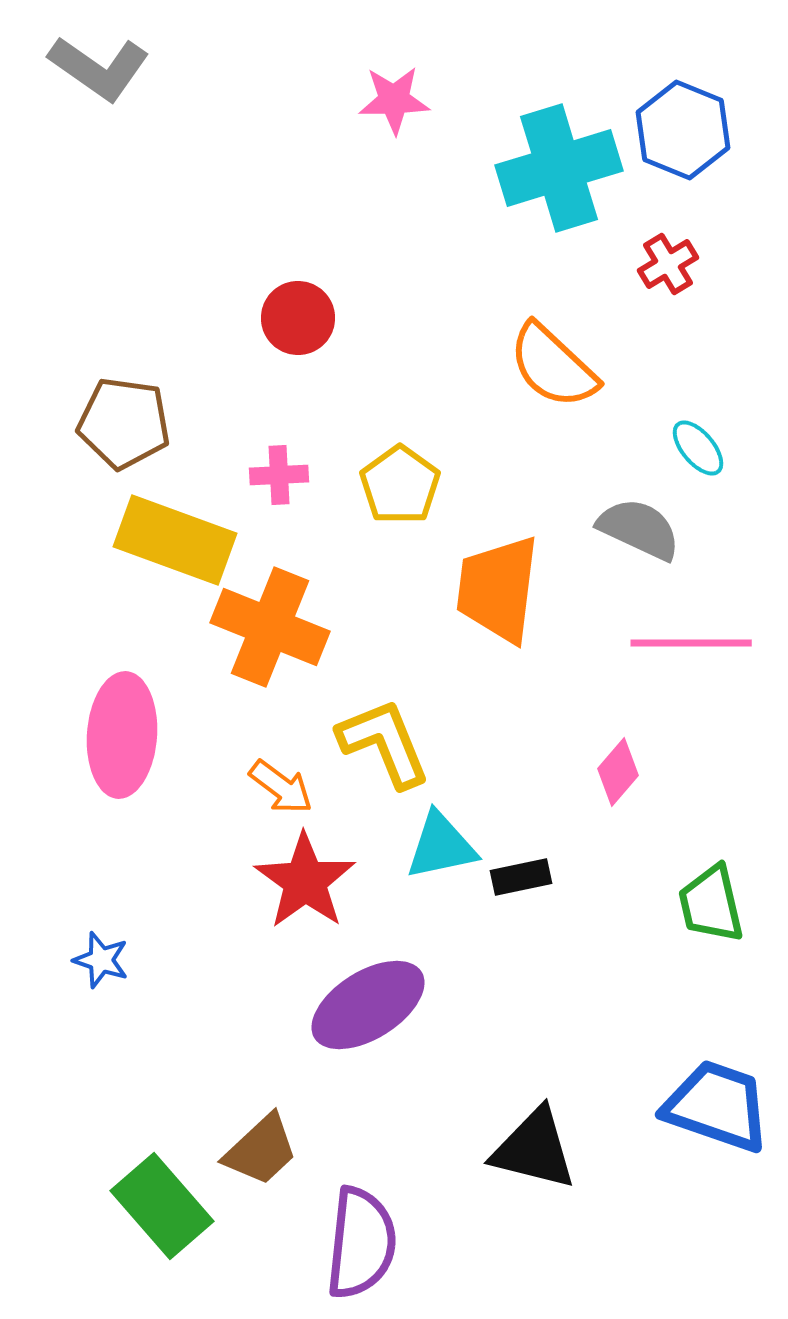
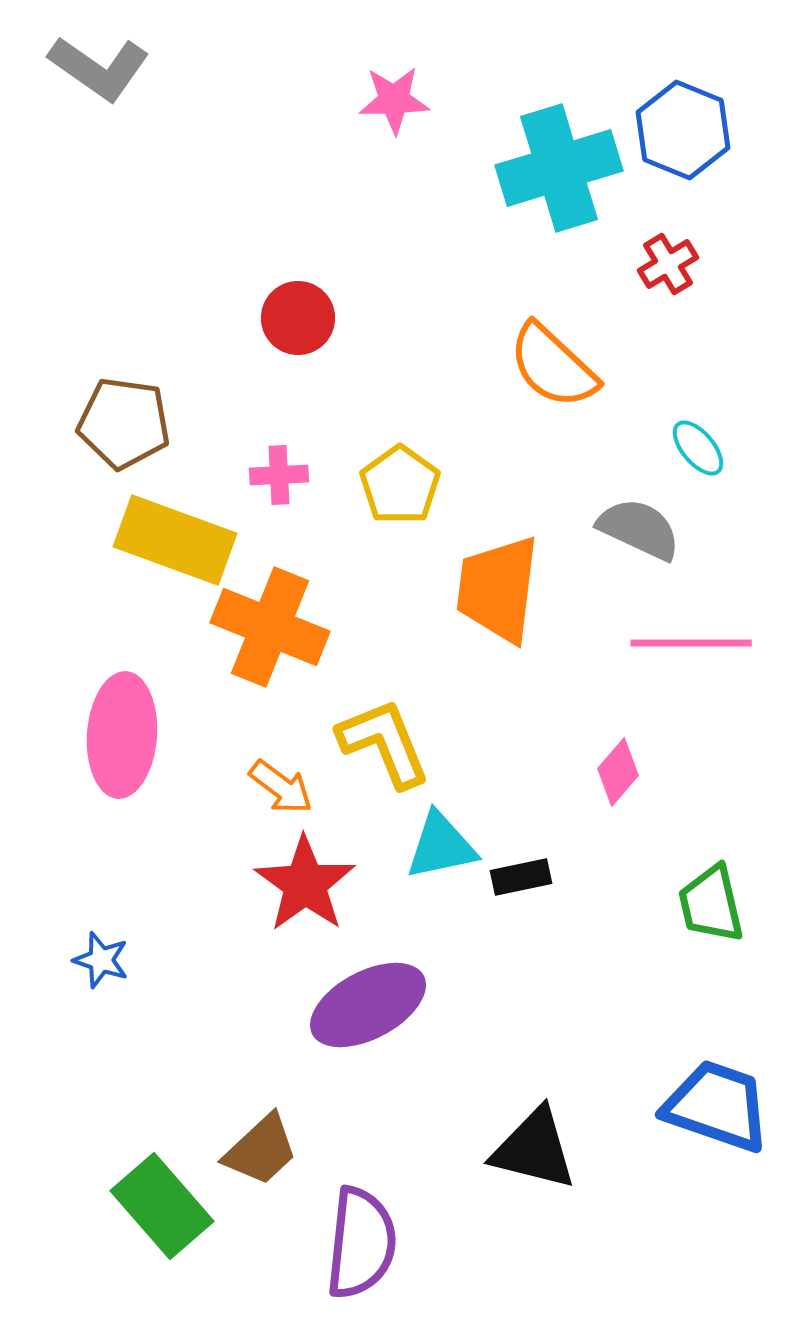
red star: moved 3 px down
purple ellipse: rotated 4 degrees clockwise
